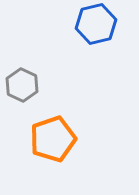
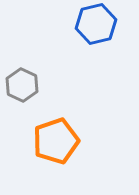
orange pentagon: moved 3 px right, 2 px down
